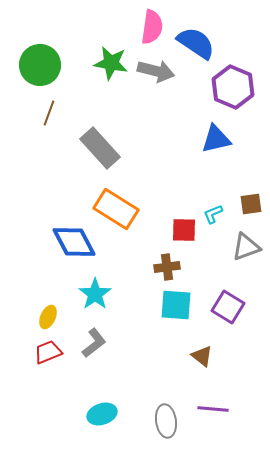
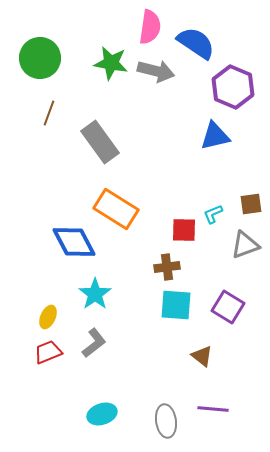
pink semicircle: moved 2 px left
green circle: moved 7 px up
blue triangle: moved 1 px left, 3 px up
gray rectangle: moved 6 px up; rotated 6 degrees clockwise
gray triangle: moved 1 px left, 2 px up
